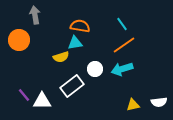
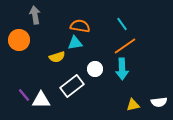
orange line: moved 1 px right, 1 px down
yellow semicircle: moved 4 px left
cyan arrow: rotated 75 degrees counterclockwise
white triangle: moved 1 px left, 1 px up
